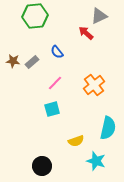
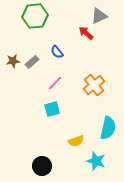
brown star: rotated 16 degrees counterclockwise
